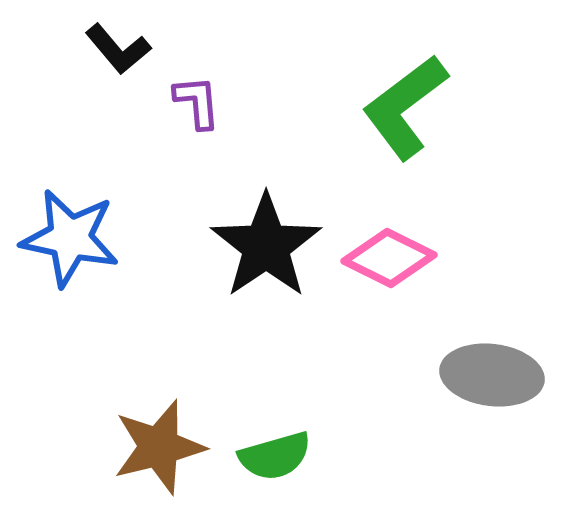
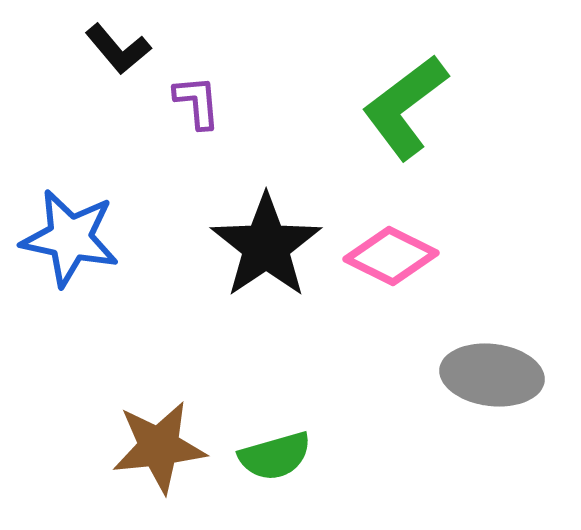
pink diamond: moved 2 px right, 2 px up
brown star: rotated 8 degrees clockwise
